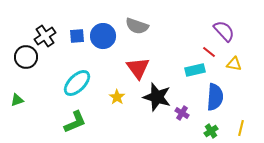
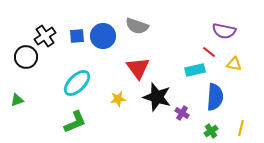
purple semicircle: rotated 145 degrees clockwise
yellow star: moved 1 px right, 2 px down; rotated 28 degrees clockwise
